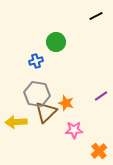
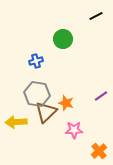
green circle: moved 7 px right, 3 px up
